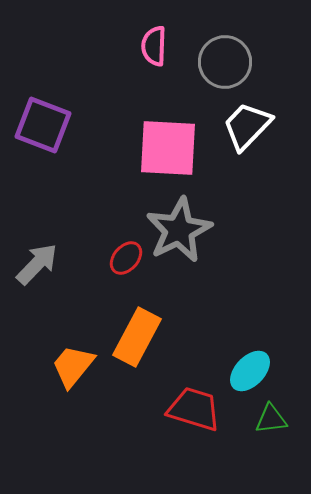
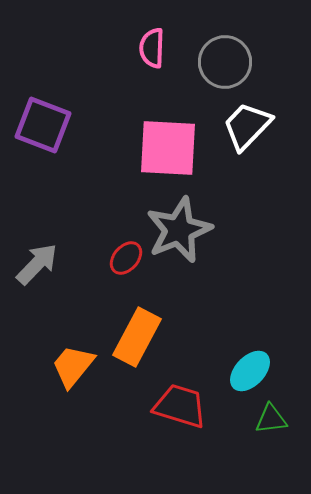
pink semicircle: moved 2 px left, 2 px down
gray star: rotated 4 degrees clockwise
red trapezoid: moved 14 px left, 3 px up
